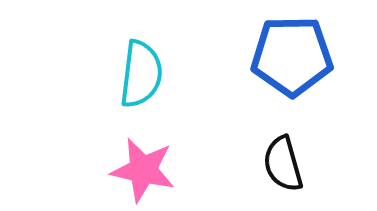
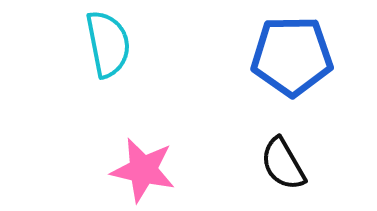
cyan semicircle: moved 33 px left, 30 px up; rotated 18 degrees counterclockwise
black semicircle: rotated 14 degrees counterclockwise
